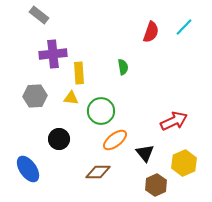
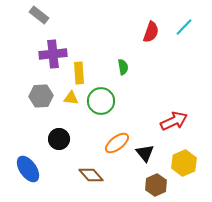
gray hexagon: moved 6 px right
green circle: moved 10 px up
orange ellipse: moved 2 px right, 3 px down
brown diamond: moved 7 px left, 3 px down; rotated 50 degrees clockwise
